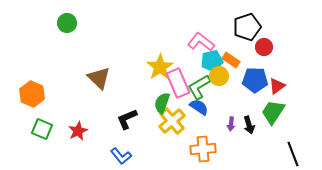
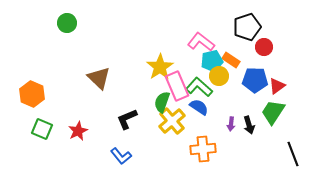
pink rectangle: moved 1 px left, 3 px down
green L-shape: rotated 72 degrees clockwise
green semicircle: moved 1 px up
